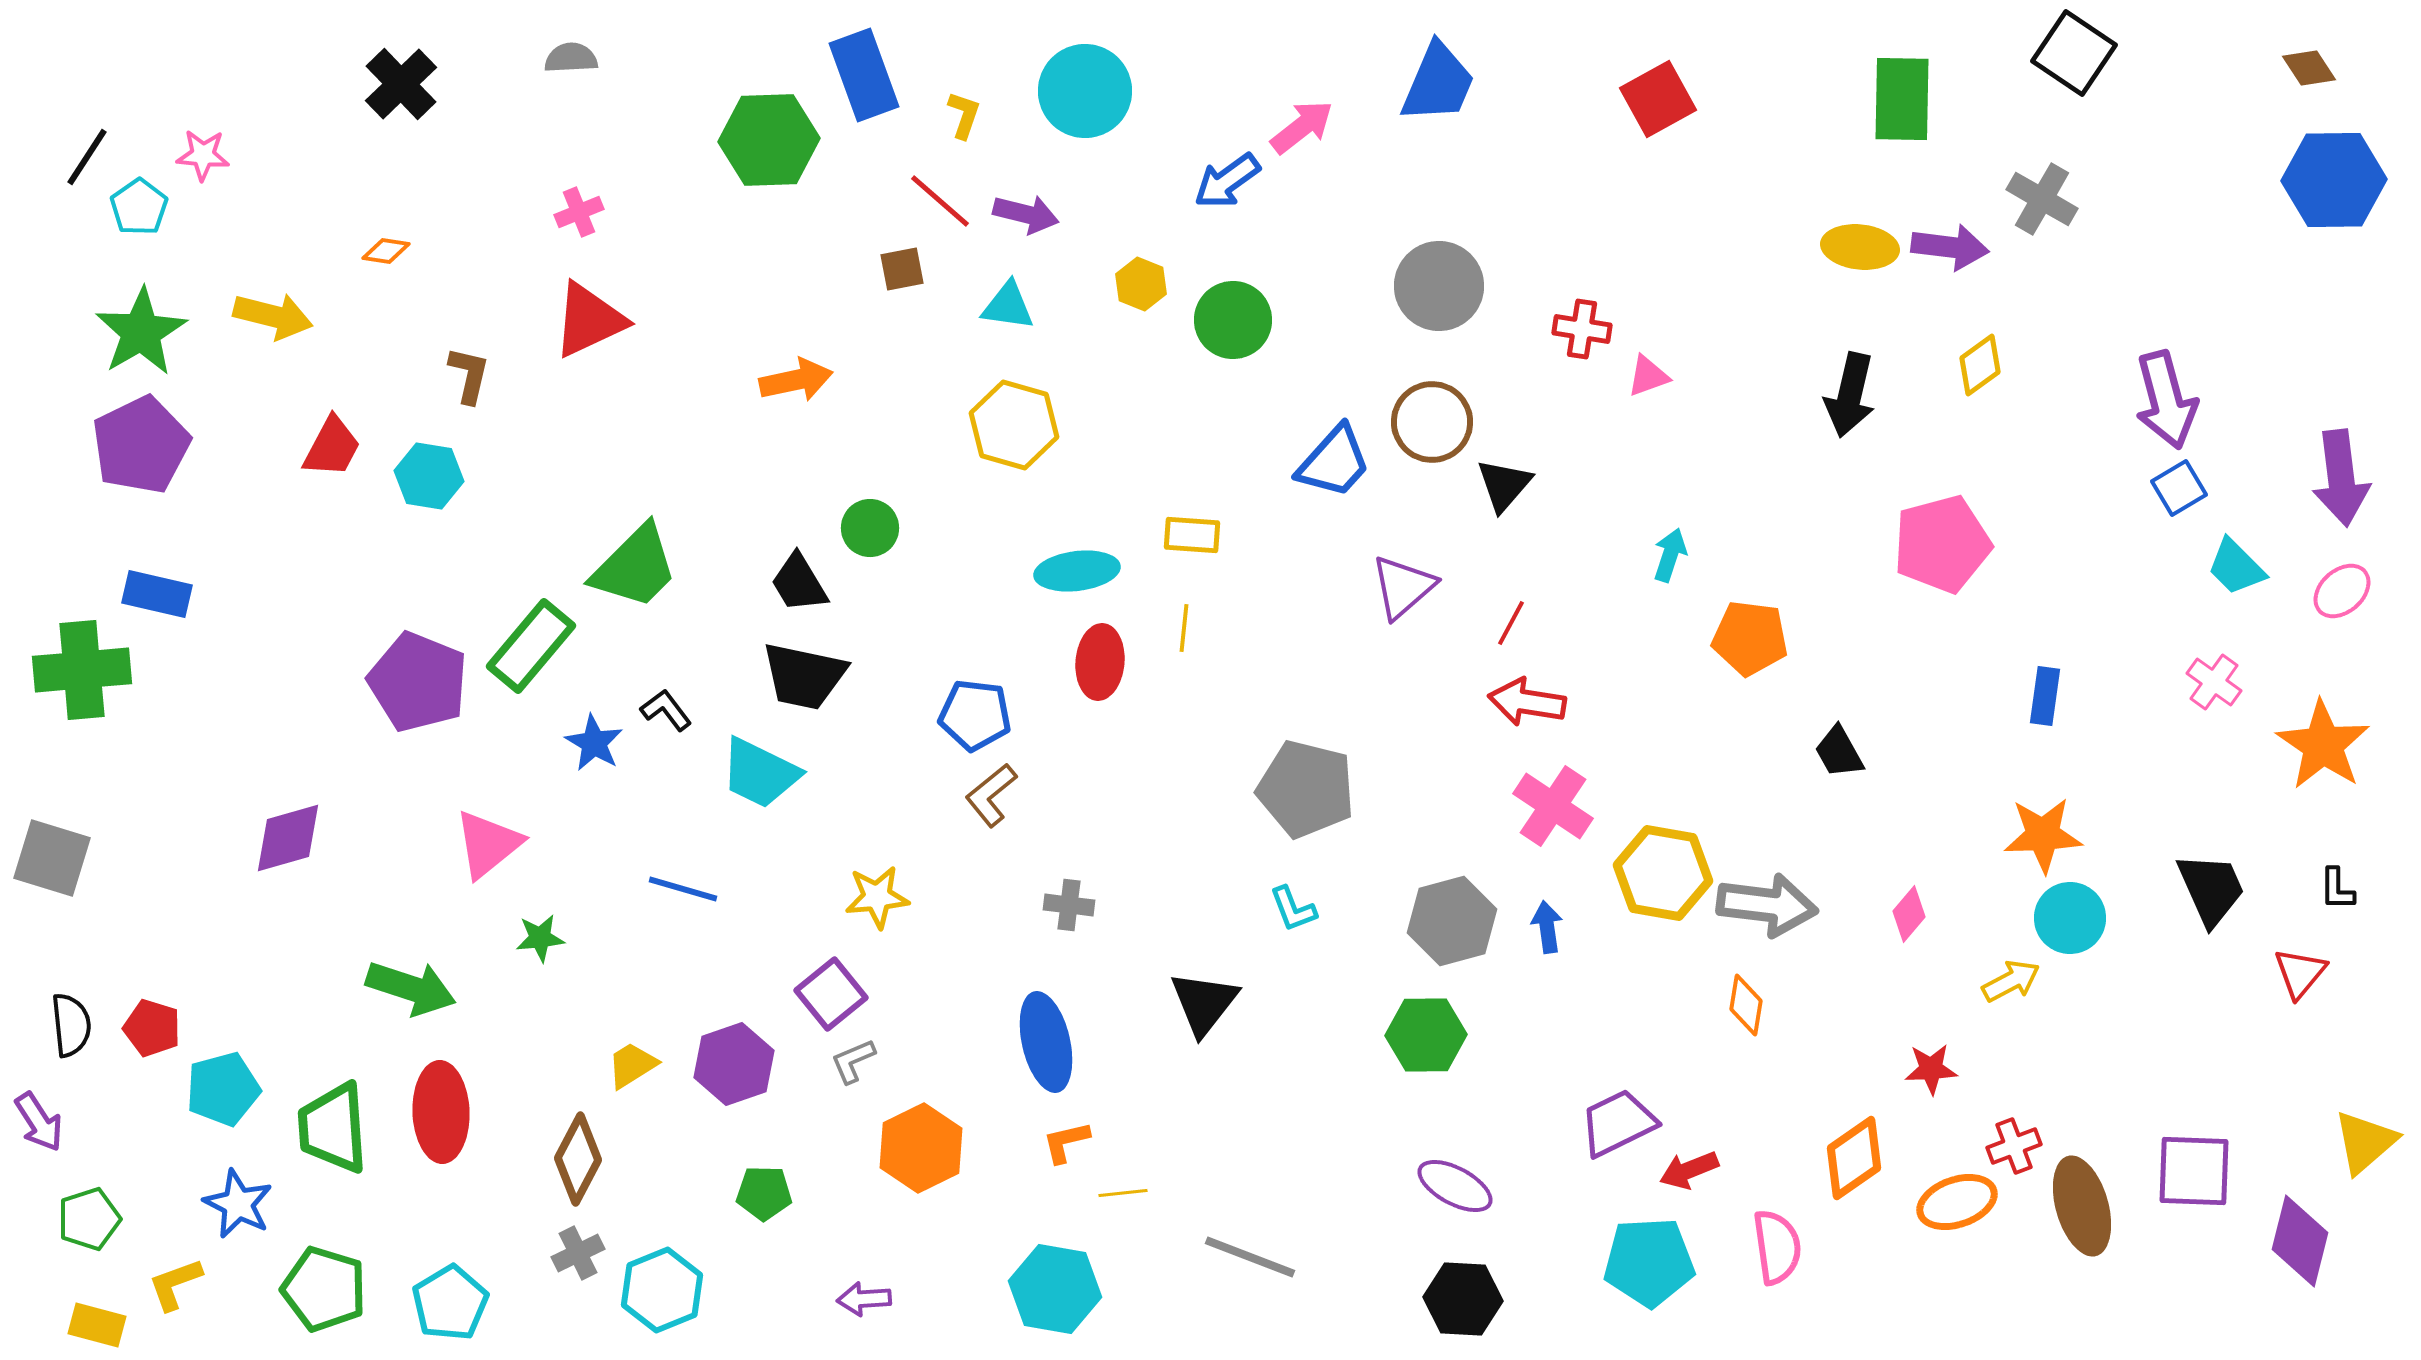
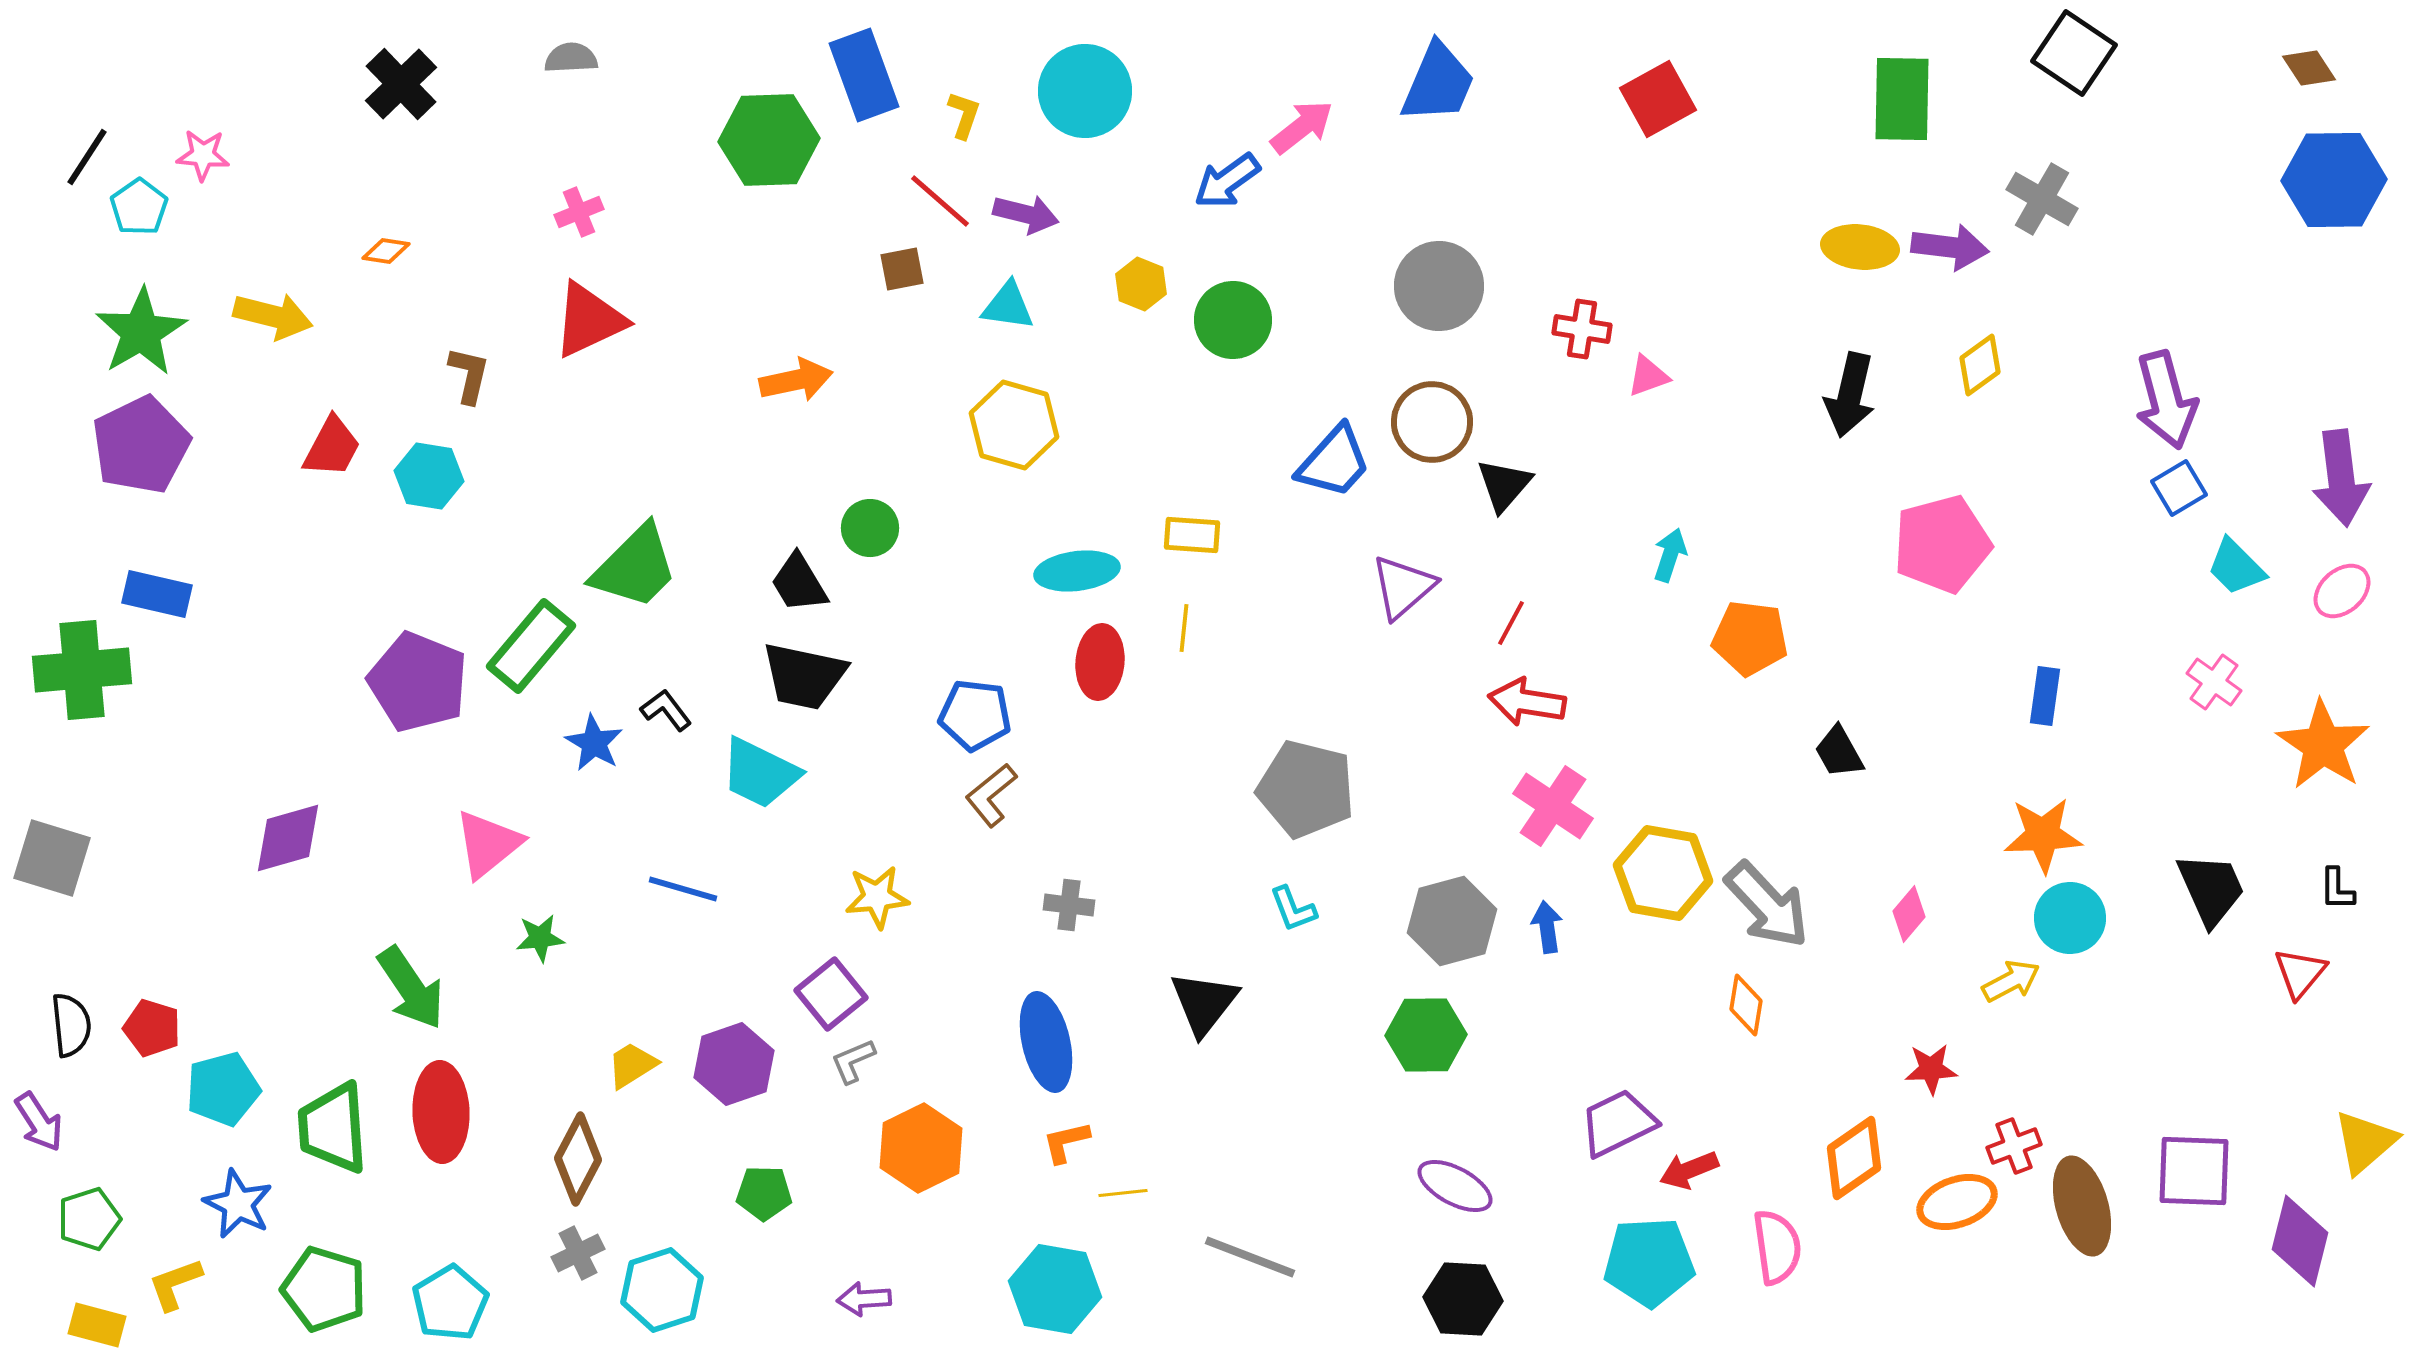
gray arrow at (1767, 905): rotated 40 degrees clockwise
green arrow at (411, 988): rotated 38 degrees clockwise
cyan hexagon at (662, 1290): rotated 4 degrees clockwise
